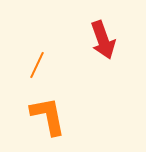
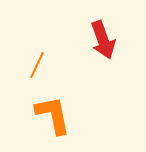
orange L-shape: moved 5 px right, 1 px up
